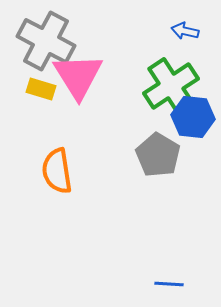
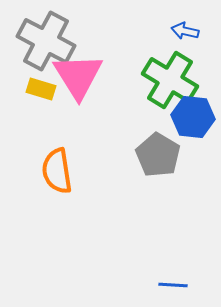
green cross: moved 1 px left, 6 px up; rotated 26 degrees counterclockwise
blue line: moved 4 px right, 1 px down
